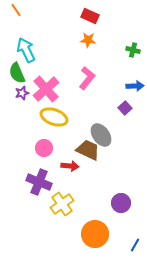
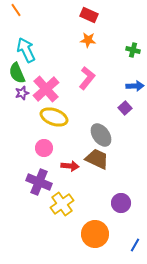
red rectangle: moved 1 px left, 1 px up
brown trapezoid: moved 9 px right, 9 px down
